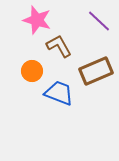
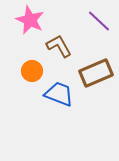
pink star: moved 7 px left; rotated 8 degrees clockwise
brown rectangle: moved 2 px down
blue trapezoid: moved 1 px down
